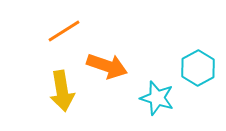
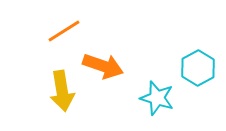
orange arrow: moved 4 px left
